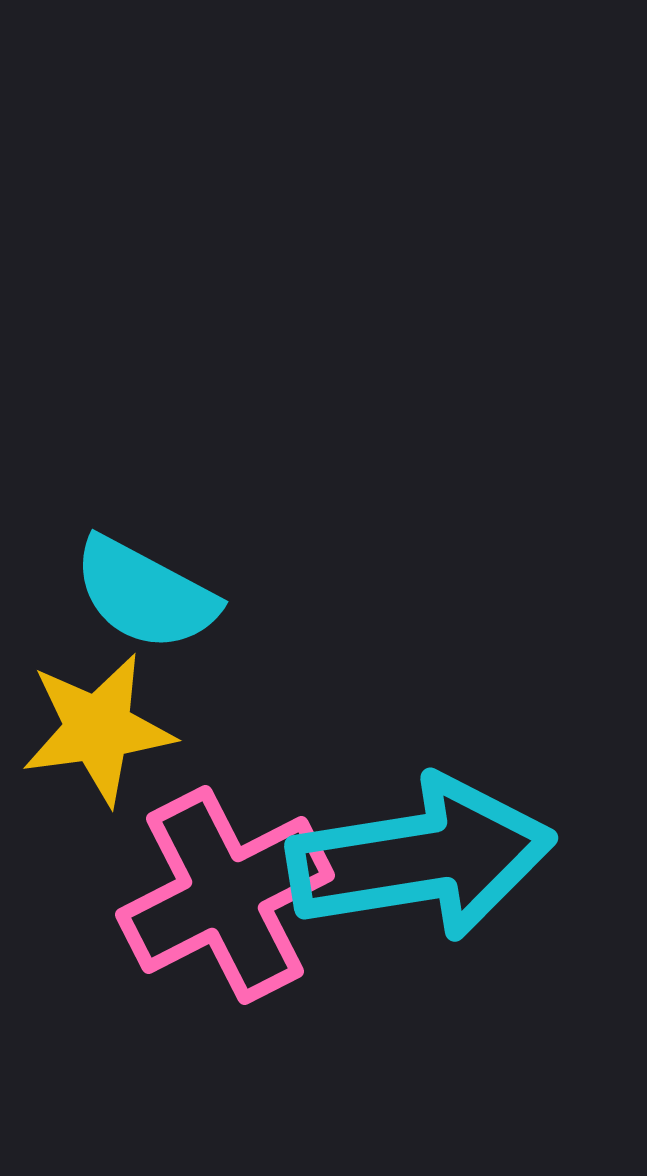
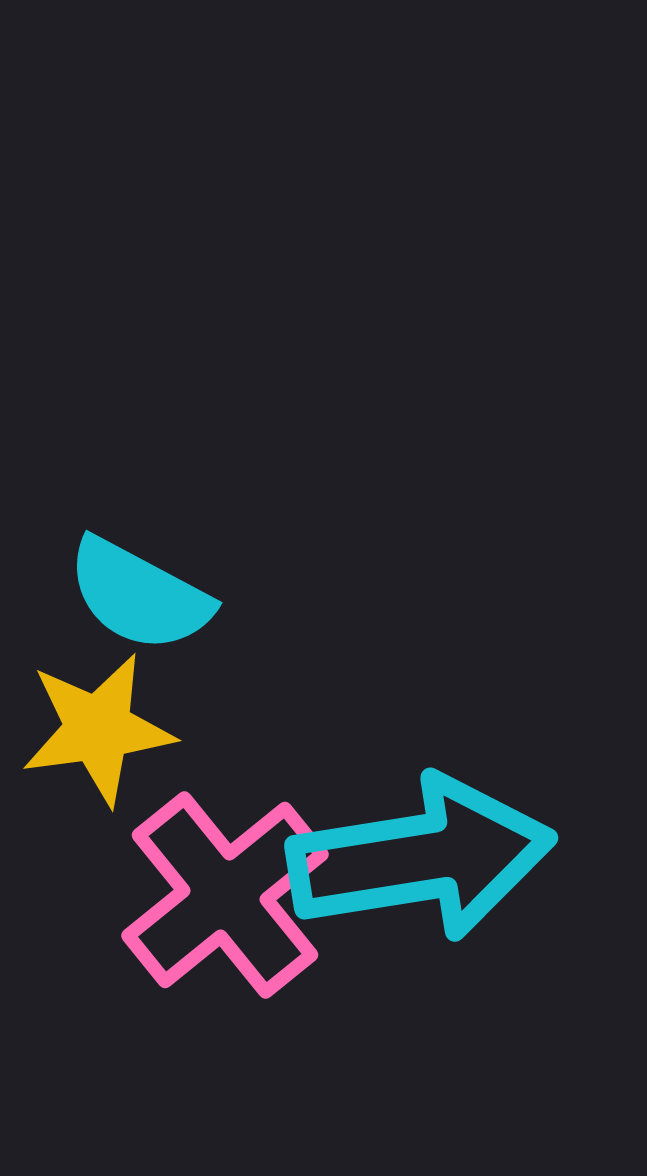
cyan semicircle: moved 6 px left, 1 px down
pink cross: rotated 12 degrees counterclockwise
